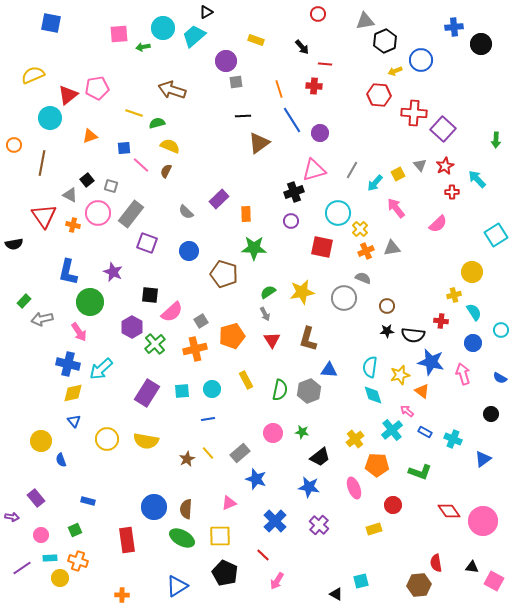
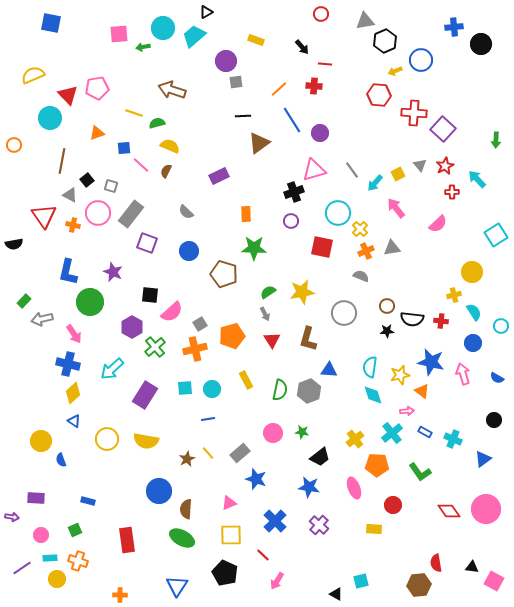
red circle at (318, 14): moved 3 px right
orange line at (279, 89): rotated 66 degrees clockwise
red triangle at (68, 95): rotated 35 degrees counterclockwise
orange triangle at (90, 136): moved 7 px right, 3 px up
brown line at (42, 163): moved 20 px right, 2 px up
gray line at (352, 170): rotated 66 degrees counterclockwise
purple rectangle at (219, 199): moved 23 px up; rotated 18 degrees clockwise
gray semicircle at (363, 278): moved 2 px left, 2 px up
gray circle at (344, 298): moved 15 px down
gray square at (201, 321): moved 1 px left, 3 px down
cyan circle at (501, 330): moved 4 px up
pink arrow at (79, 332): moved 5 px left, 2 px down
black semicircle at (413, 335): moved 1 px left, 16 px up
green cross at (155, 344): moved 3 px down
cyan arrow at (101, 369): moved 11 px right
blue semicircle at (500, 378): moved 3 px left
cyan square at (182, 391): moved 3 px right, 3 px up
yellow diamond at (73, 393): rotated 30 degrees counterclockwise
purple rectangle at (147, 393): moved 2 px left, 2 px down
pink arrow at (407, 411): rotated 136 degrees clockwise
black circle at (491, 414): moved 3 px right, 6 px down
blue triangle at (74, 421): rotated 16 degrees counterclockwise
cyan cross at (392, 430): moved 3 px down
green L-shape at (420, 472): rotated 35 degrees clockwise
purple rectangle at (36, 498): rotated 48 degrees counterclockwise
blue circle at (154, 507): moved 5 px right, 16 px up
pink circle at (483, 521): moved 3 px right, 12 px up
yellow rectangle at (374, 529): rotated 21 degrees clockwise
yellow square at (220, 536): moved 11 px right, 1 px up
yellow circle at (60, 578): moved 3 px left, 1 px down
blue triangle at (177, 586): rotated 25 degrees counterclockwise
orange cross at (122, 595): moved 2 px left
